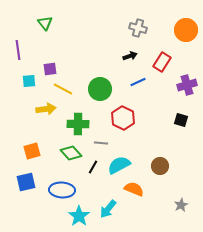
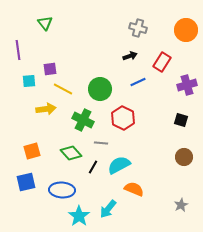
green cross: moved 5 px right, 4 px up; rotated 25 degrees clockwise
brown circle: moved 24 px right, 9 px up
